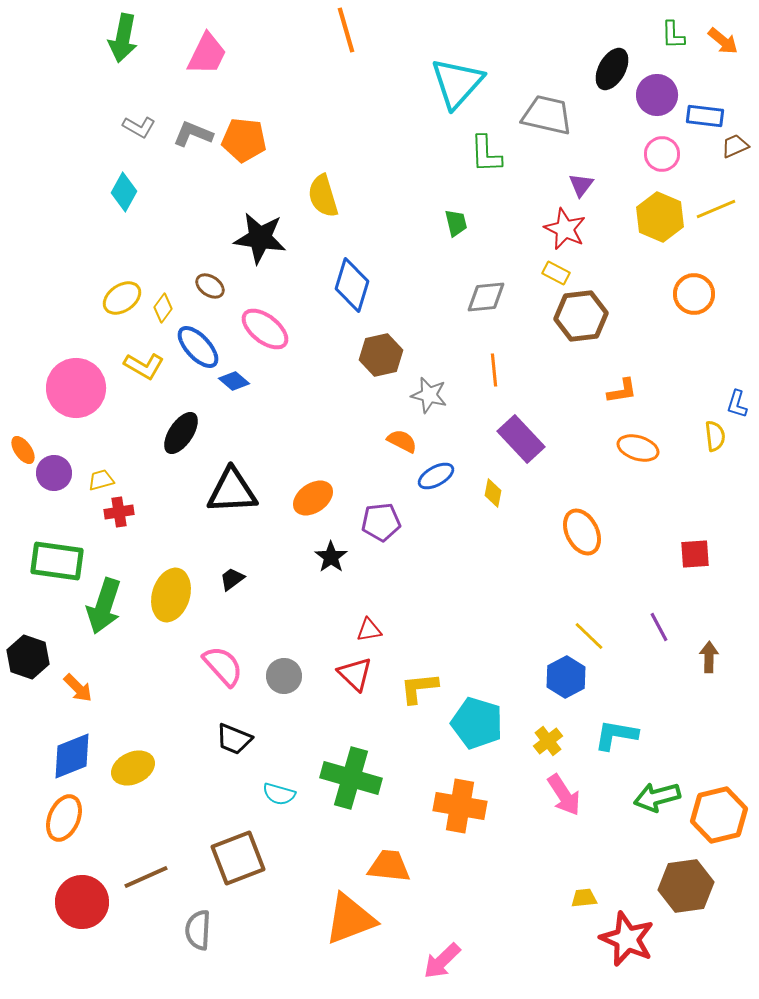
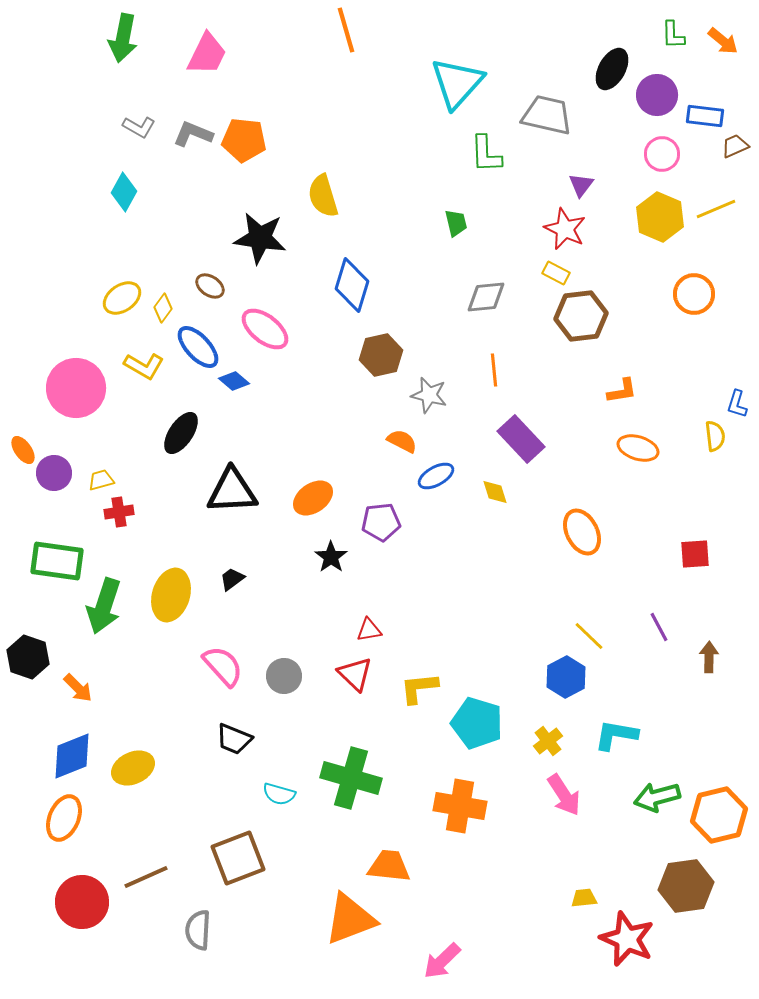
yellow diamond at (493, 493): moved 2 px right, 1 px up; rotated 28 degrees counterclockwise
